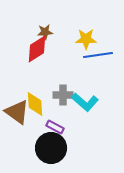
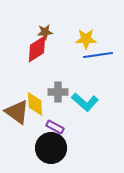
gray cross: moved 5 px left, 3 px up
